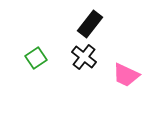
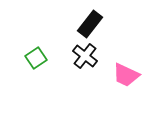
black cross: moved 1 px right, 1 px up
